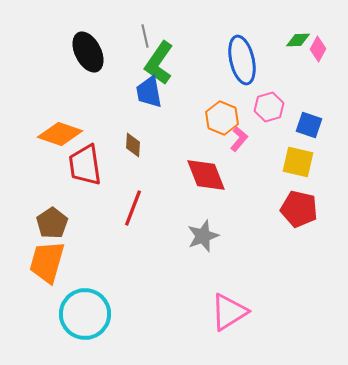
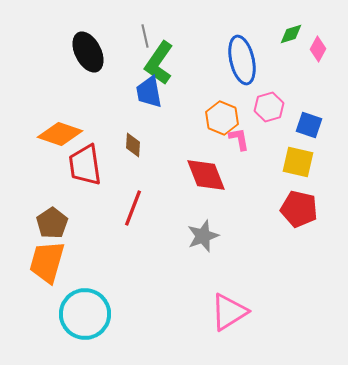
green diamond: moved 7 px left, 6 px up; rotated 15 degrees counterclockwise
pink L-shape: rotated 50 degrees counterclockwise
